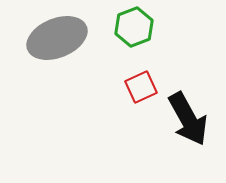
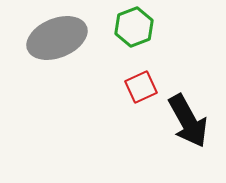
black arrow: moved 2 px down
